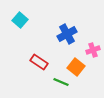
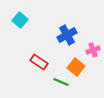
blue cross: moved 1 px down
